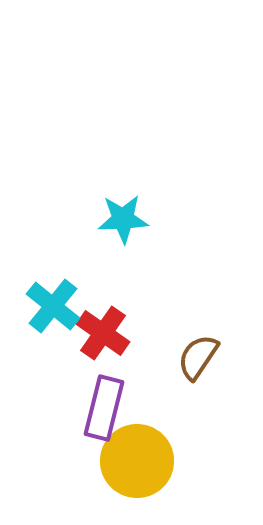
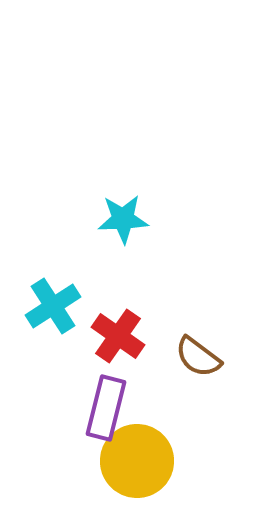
cyan cross: rotated 18 degrees clockwise
red cross: moved 15 px right, 3 px down
brown semicircle: rotated 87 degrees counterclockwise
purple rectangle: moved 2 px right
